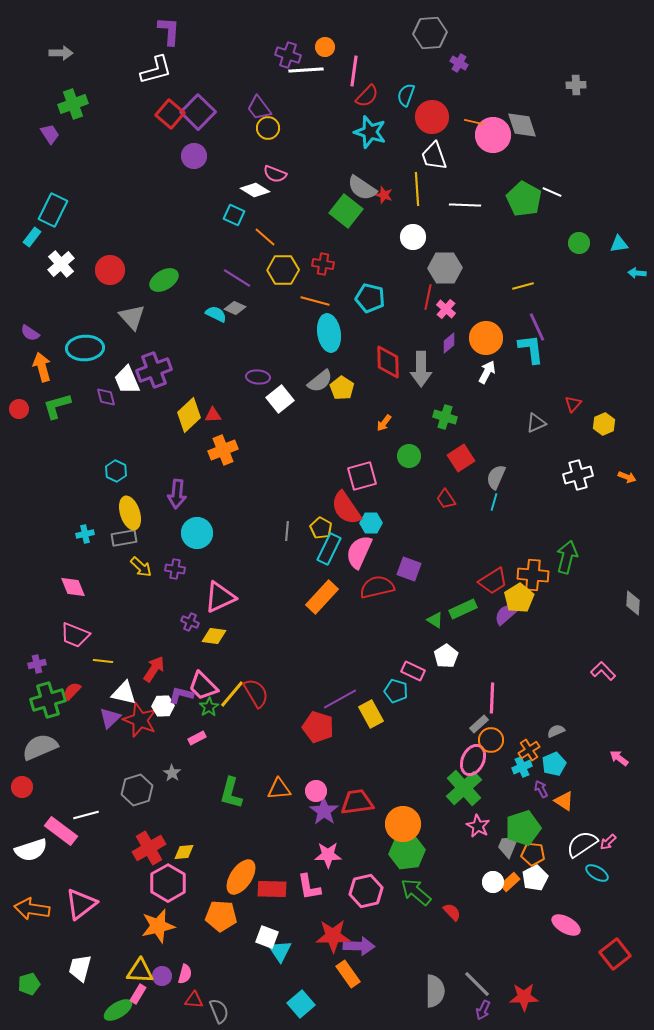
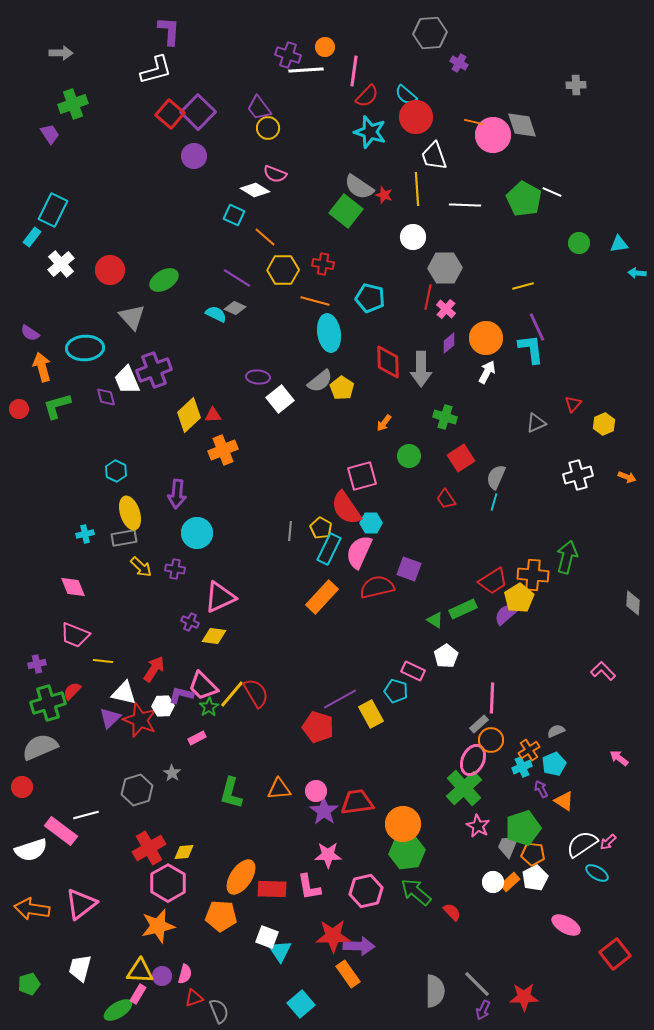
cyan semicircle at (406, 95): rotated 70 degrees counterclockwise
red circle at (432, 117): moved 16 px left
gray semicircle at (362, 188): moved 3 px left, 1 px up
gray line at (287, 531): moved 3 px right
green cross at (48, 700): moved 3 px down
red triangle at (194, 1000): moved 2 px up; rotated 24 degrees counterclockwise
